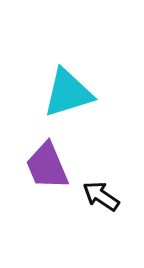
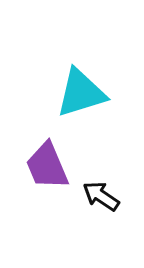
cyan triangle: moved 13 px right
